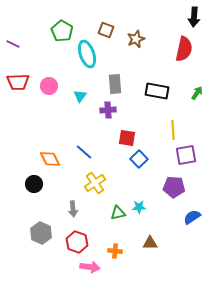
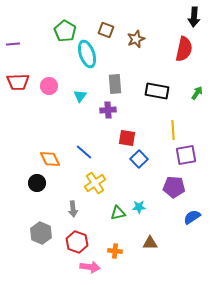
green pentagon: moved 3 px right
purple line: rotated 32 degrees counterclockwise
black circle: moved 3 px right, 1 px up
